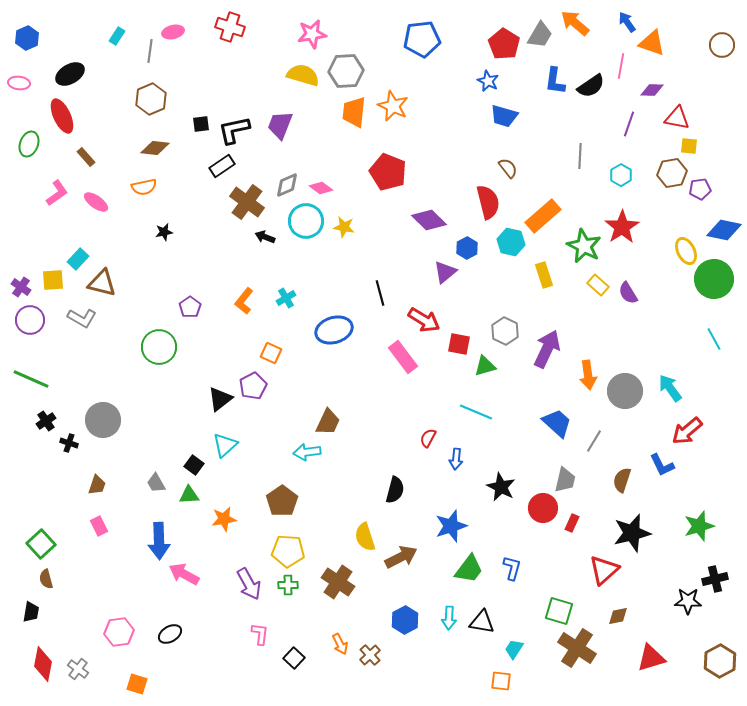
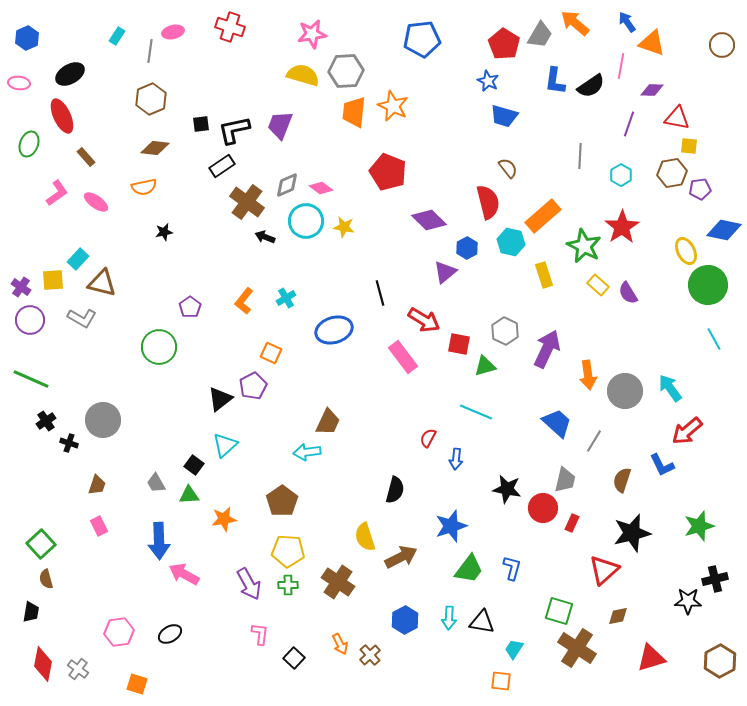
green circle at (714, 279): moved 6 px left, 6 px down
black star at (501, 487): moved 6 px right, 2 px down; rotated 16 degrees counterclockwise
